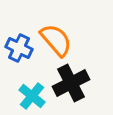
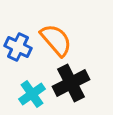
blue cross: moved 1 px left, 1 px up
cyan cross: moved 2 px up; rotated 16 degrees clockwise
